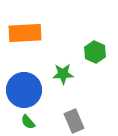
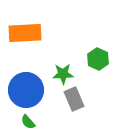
green hexagon: moved 3 px right, 7 px down
blue circle: moved 2 px right
gray rectangle: moved 22 px up
